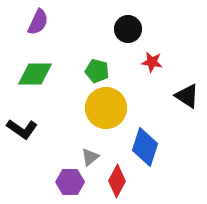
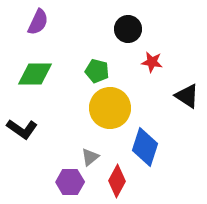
yellow circle: moved 4 px right
